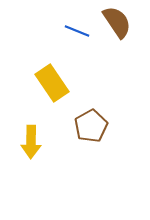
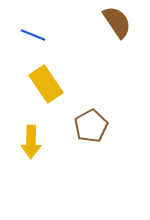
blue line: moved 44 px left, 4 px down
yellow rectangle: moved 6 px left, 1 px down
